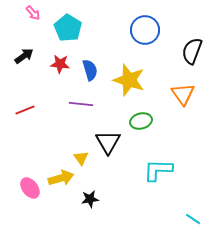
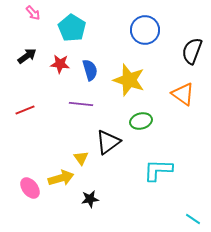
cyan pentagon: moved 4 px right
black arrow: moved 3 px right
orange triangle: rotated 20 degrees counterclockwise
black triangle: rotated 24 degrees clockwise
